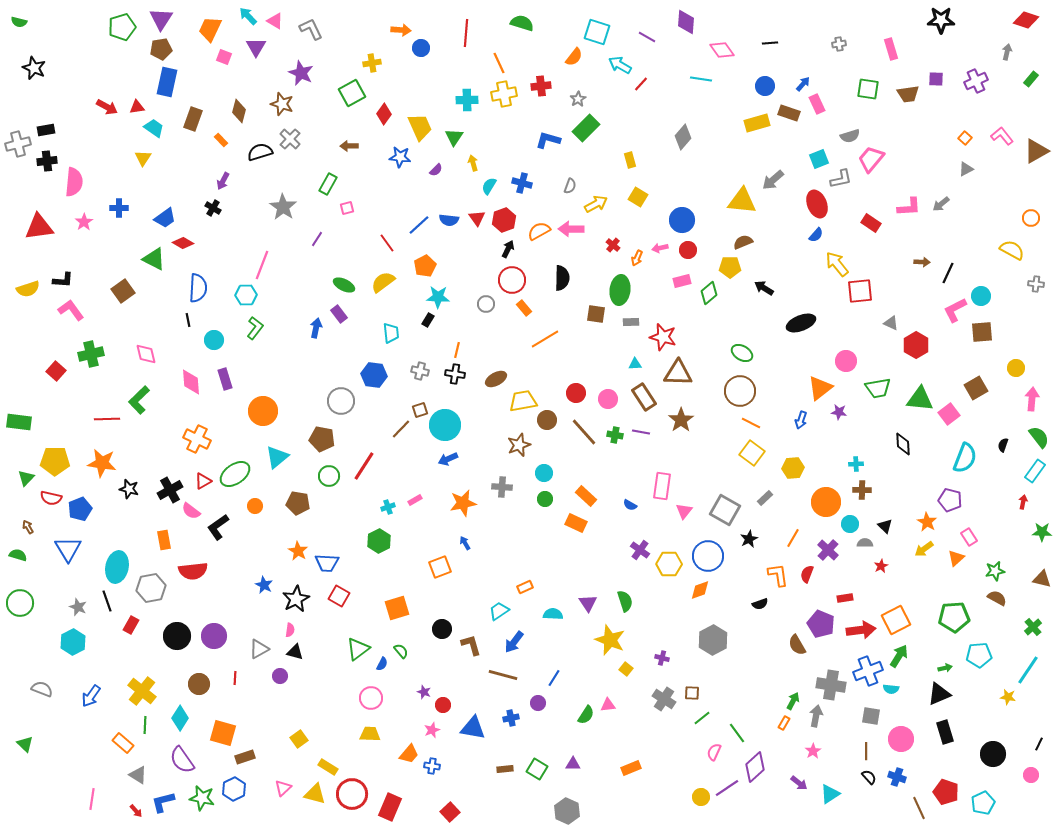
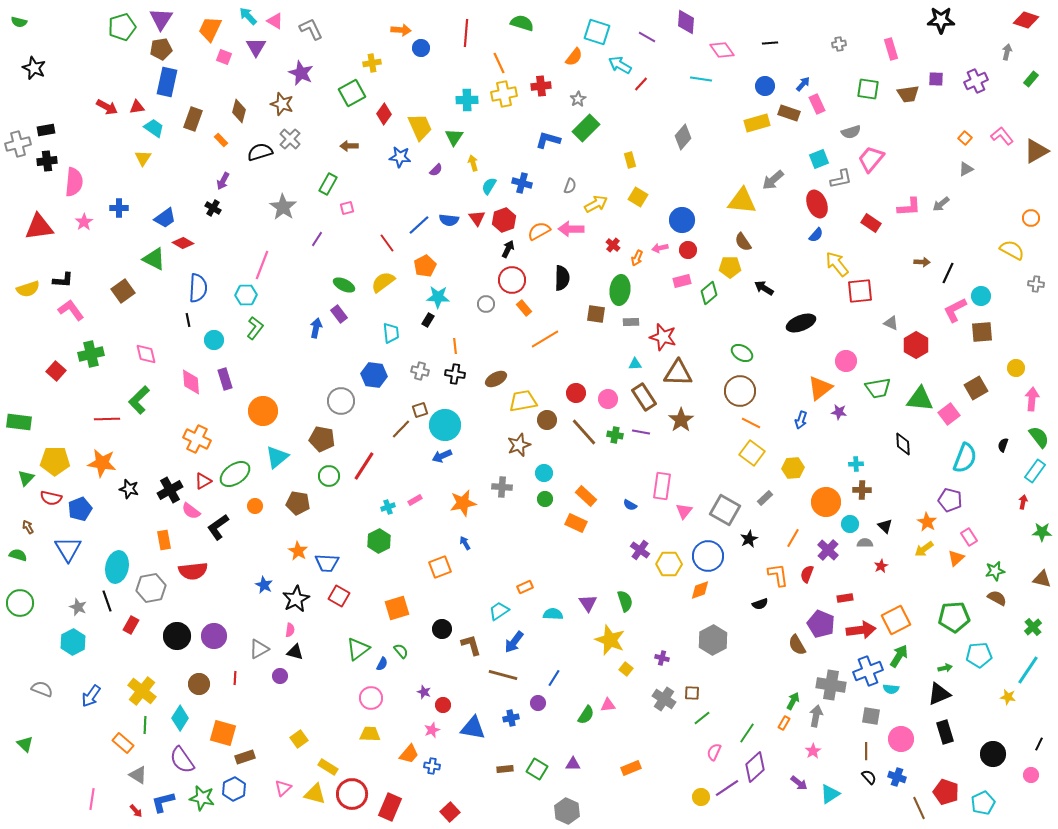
gray semicircle at (850, 136): moved 1 px right, 4 px up
brown semicircle at (743, 242): rotated 102 degrees counterclockwise
orange line at (457, 350): moved 2 px left, 4 px up; rotated 21 degrees counterclockwise
blue arrow at (448, 459): moved 6 px left, 3 px up
green line at (737, 733): moved 10 px right; rotated 70 degrees clockwise
